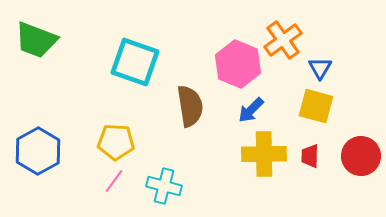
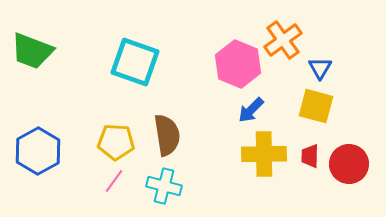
green trapezoid: moved 4 px left, 11 px down
brown semicircle: moved 23 px left, 29 px down
red circle: moved 12 px left, 8 px down
